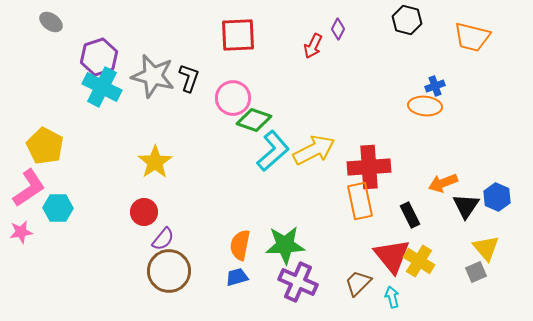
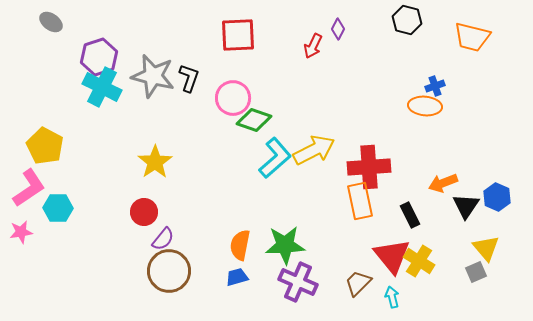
cyan L-shape: moved 2 px right, 7 px down
